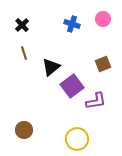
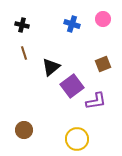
black cross: rotated 32 degrees counterclockwise
